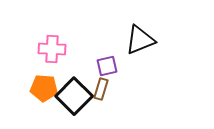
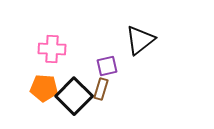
black triangle: rotated 16 degrees counterclockwise
